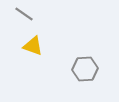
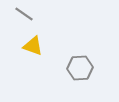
gray hexagon: moved 5 px left, 1 px up
